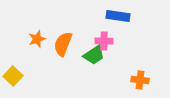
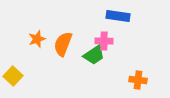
orange cross: moved 2 px left
